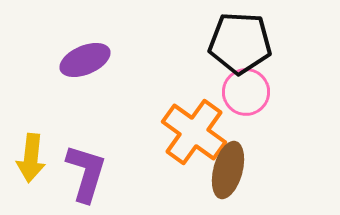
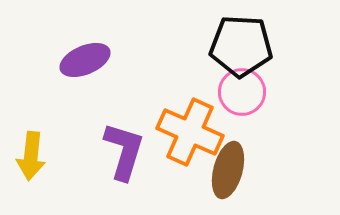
black pentagon: moved 1 px right, 3 px down
pink circle: moved 4 px left
orange cross: moved 4 px left; rotated 12 degrees counterclockwise
yellow arrow: moved 2 px up
purple L-shape: moved 38 px right, 22 px up
